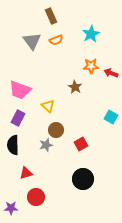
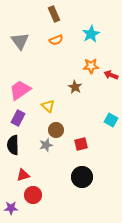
brown rectangle: moved 3 px right, 2 px up
gray triangle: moved 12 px left
red arrow: moved 2 px down
pink trapezoid: rotated 125 degrees clockwise
cyan square: moved 3 px down
red square: rotated 16 degrees clockwise
red triangle: moved 3 px left, 2 px down
black circle: moved 1 px left, 2 px up
red circle: moved 3 px left, 2 px up
